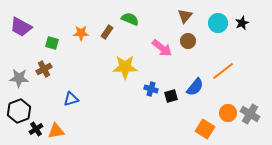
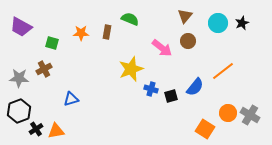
brown rectangle: rotated 24 degrees counterclockwise
yellow star: moved 6 px right, 2 px down; rotated 20 degrees counterclockwise
gray cross: moved 1 px down
